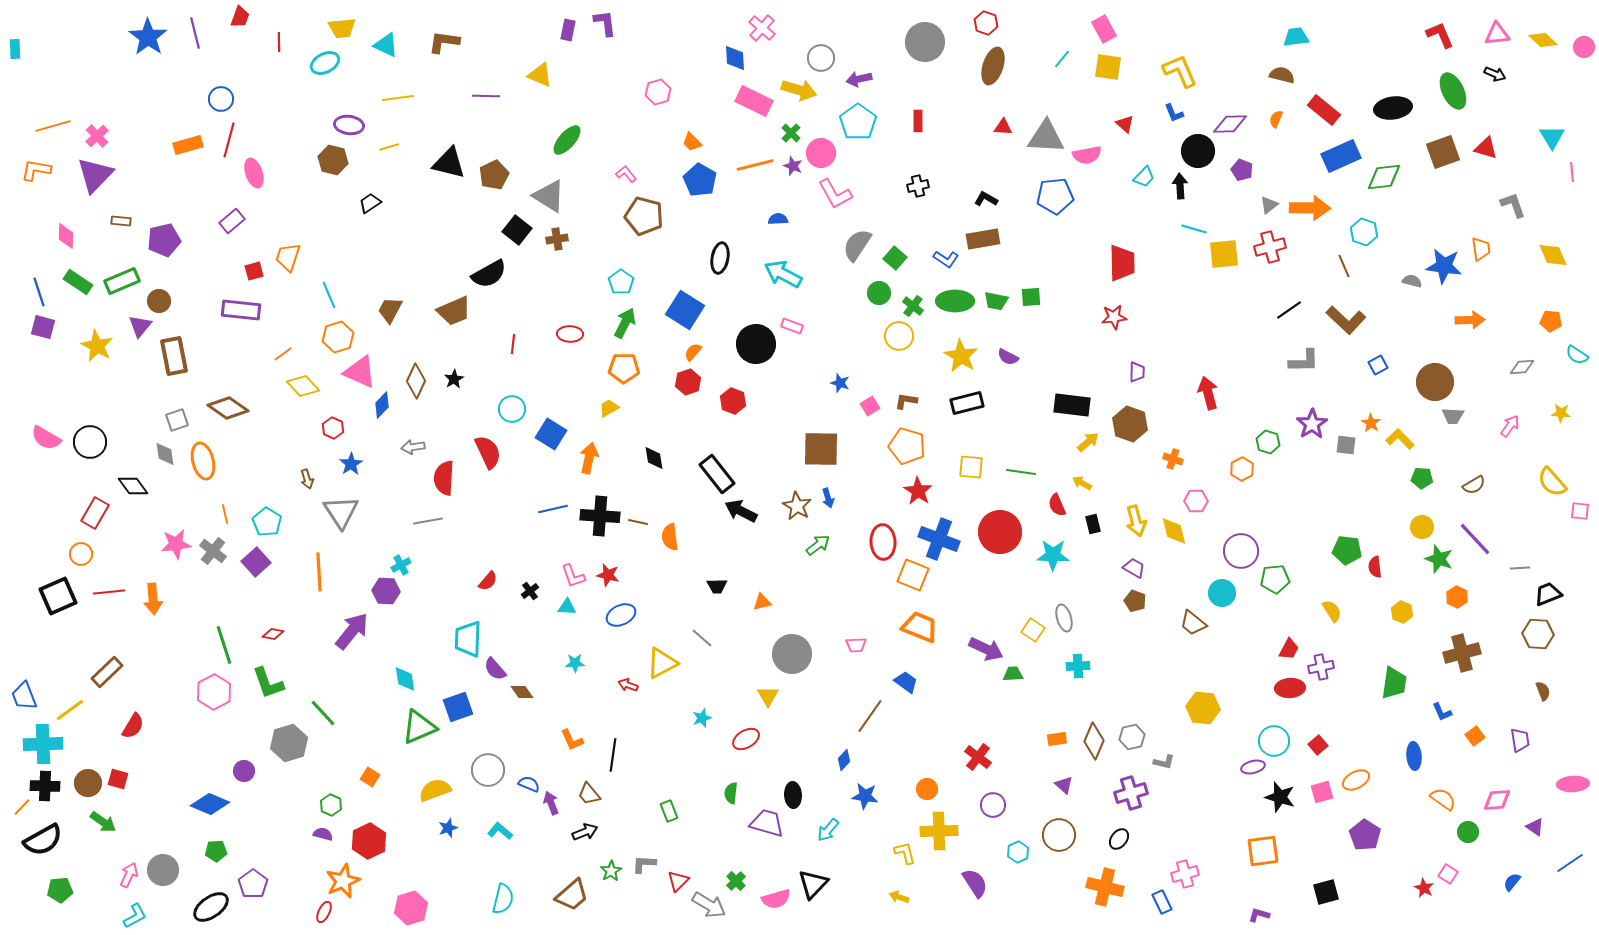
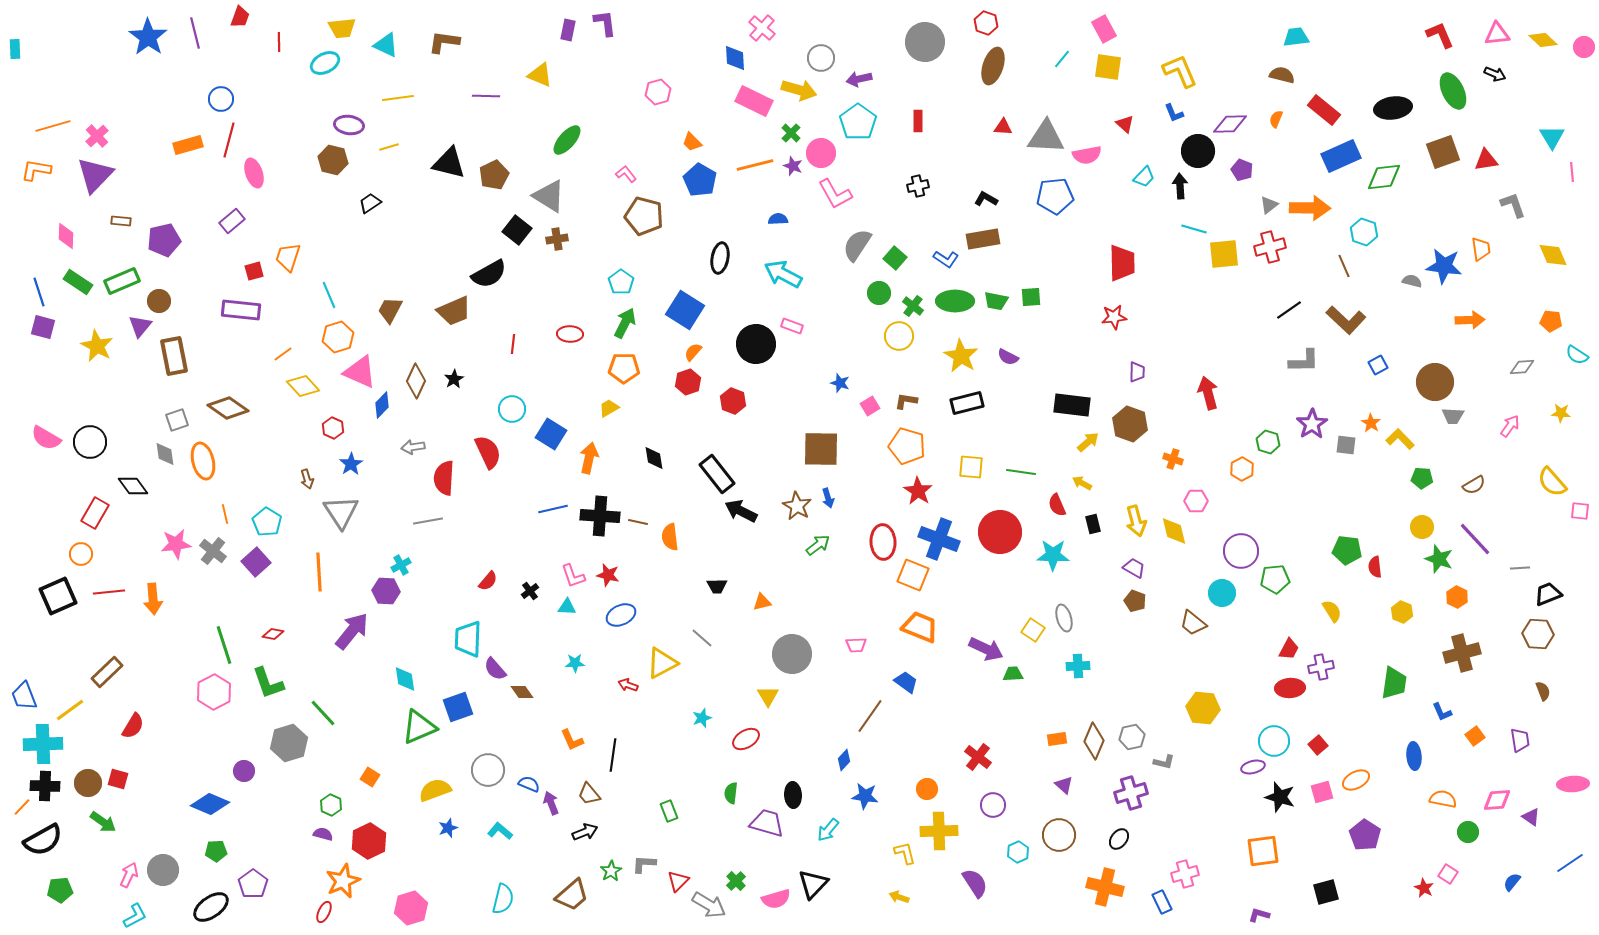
red triangle at (1486, 148): moved 12 px down; rotated 25 degrees counterclockwise
orange semicircle at (1443, 799): rotated 24 degrees counterclockwise
purple triangle at (1535, 827): moved 4 px left, 10 px up
